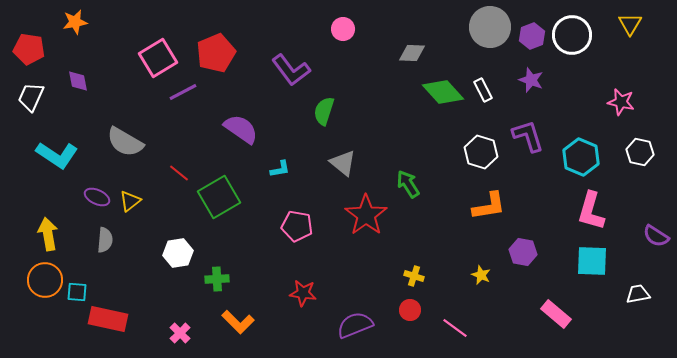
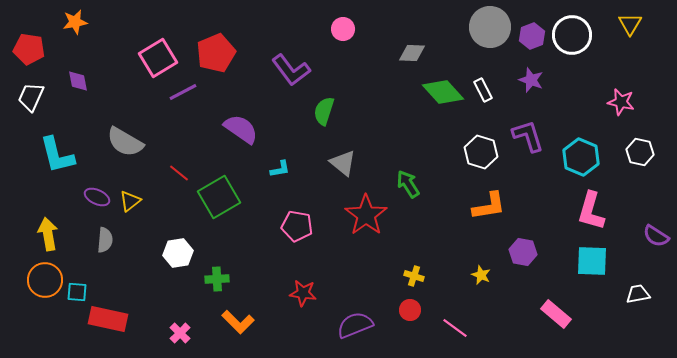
cyan L-shape at (57, 155): rotated 42 degrees clockwise
